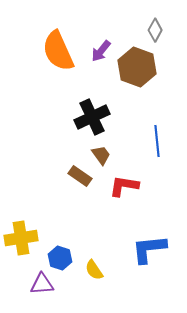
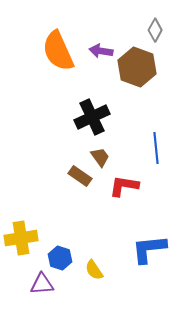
purple arrow: rotated 60 degrees clockwise
blue line: moved 1 px left, 7 px down
brown trapezoid: moved 1 px left, 2 px down
